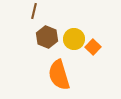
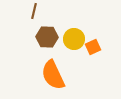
brown hexagon: rotated 20 degrees counterclockwise
orange square: rotated 21 degrees clockwise
orange semicircle: moved 6 px left; rotated 8 degrees counterclockwise
